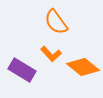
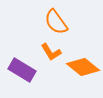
orange L-shape: moved 2 px up; rotated 10 degrees clockwise
